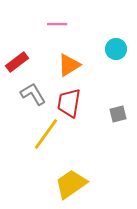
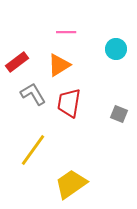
pink line: moved 9 px right, 8 px down
orange triangle: moved 10 px left
gray square: moved 1 px right; rotated 36 degrees clockwise
yellow line: moved 13 px left, 16 px down
